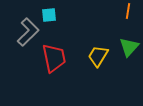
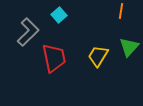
orange line: moved 7 px left
cyan square: moved 10 px right; rotated 35 degrees counterclockwise
